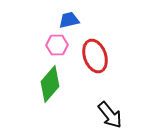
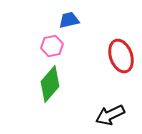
pink hexagon: moved 5 px left, 1 px down; rotated 10 degrees counterclockwise
red ellipse: moved 26 px right
black arrow: rotated 104 degrees clockwise
